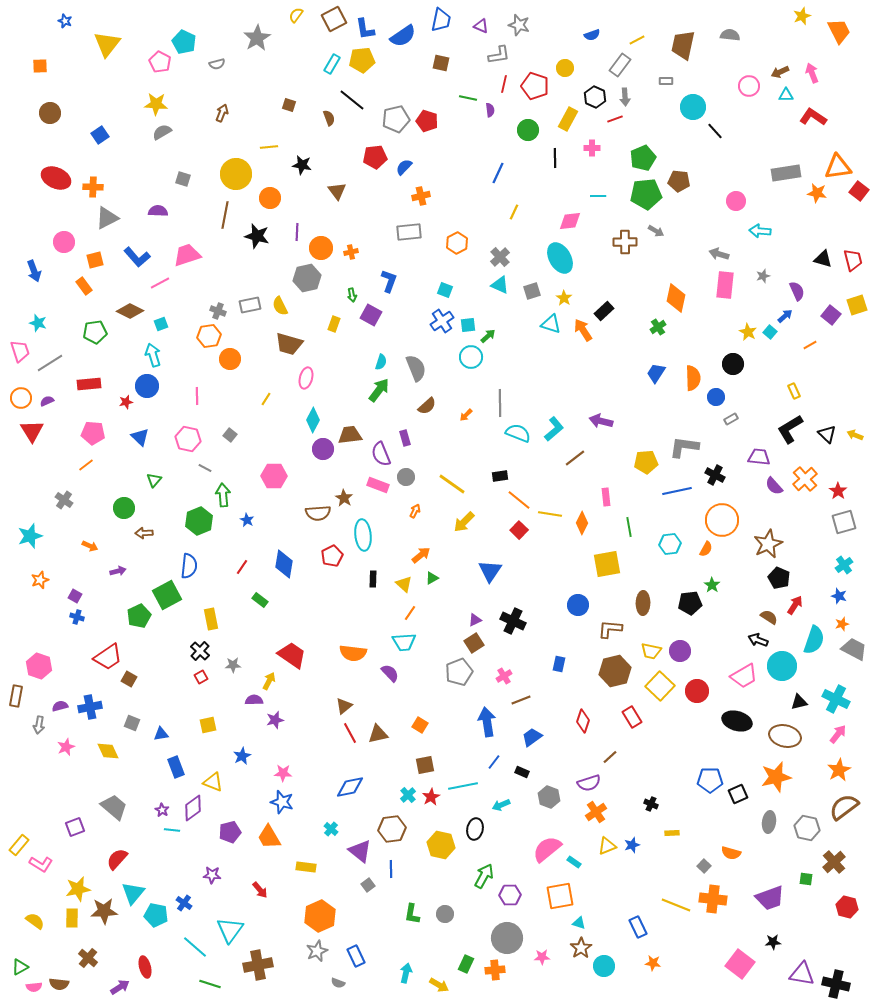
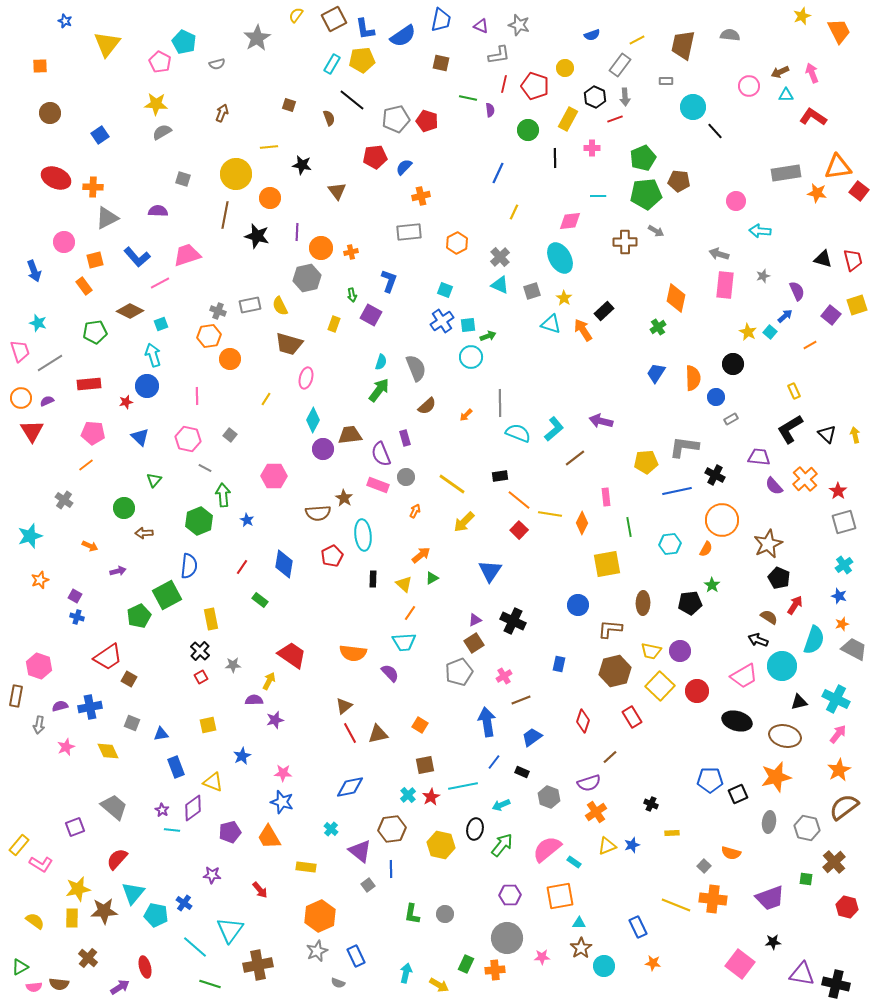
green arrow at (488, 336): rotated 21 degrees clockwise
yellow arrow at (855, 435): rotated 56 degrees clockwise
green arrow at (484, 876): moved 18 px right, 31 px up; rotated 10 degrees clockwise
cyan triangle at (579, 923): rotated 16 degrees counterclockwise
